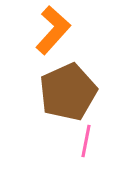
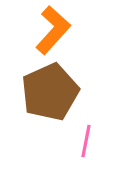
brown pentagon: moved 18 px left
